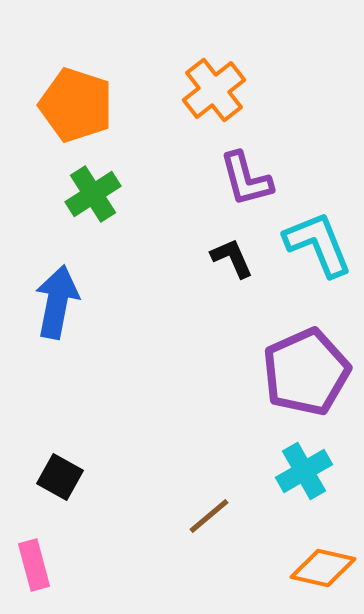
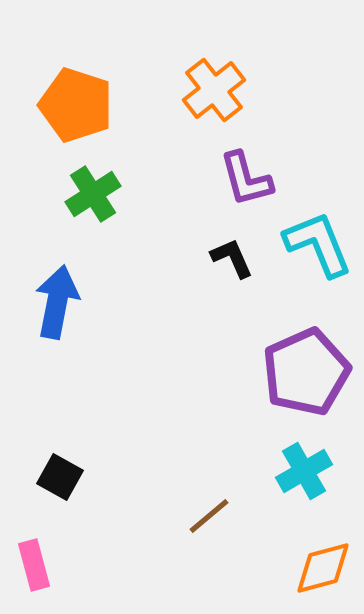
orange diamond: rotated 28 degrees counterclockwise
